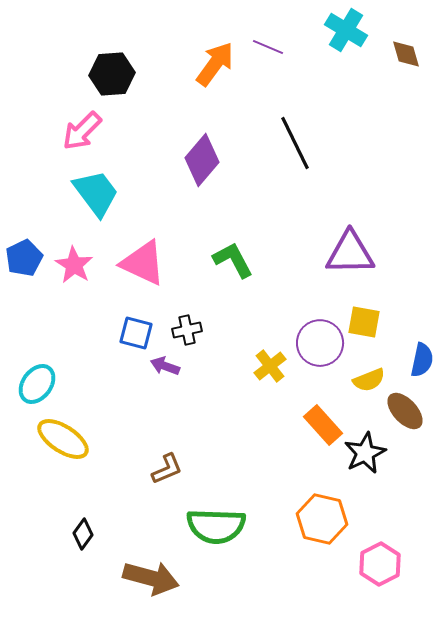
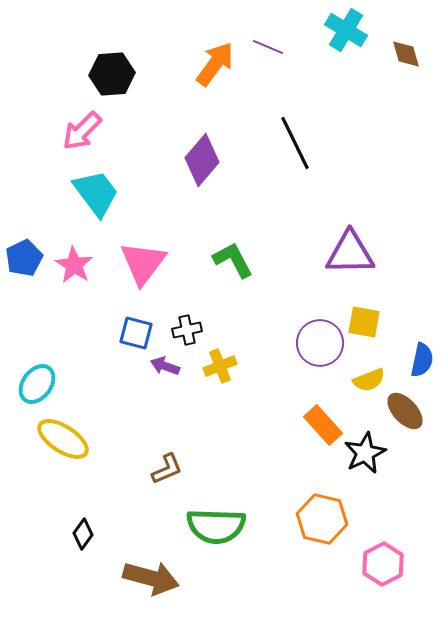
pink triangle: rotated 42 degrees clockwise
yellow cross: moved 50 px left; rotated 16 degrees clockwise
pink hexagon: moved 3 px right
